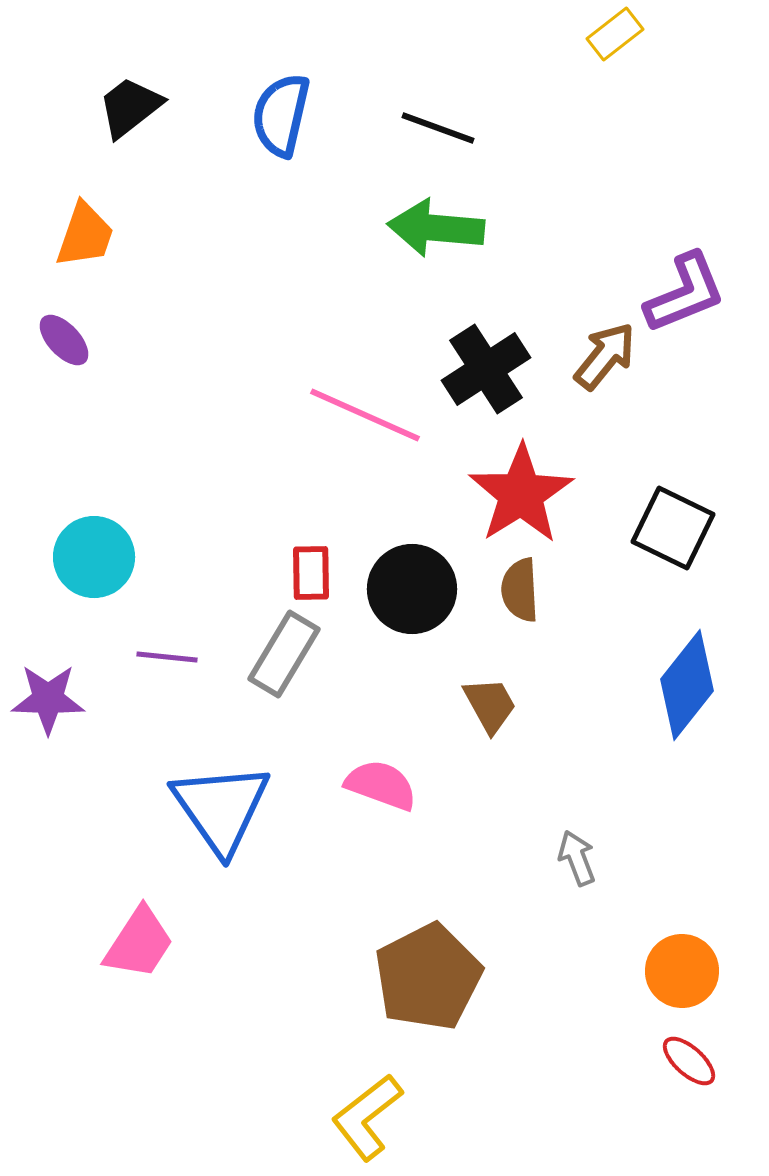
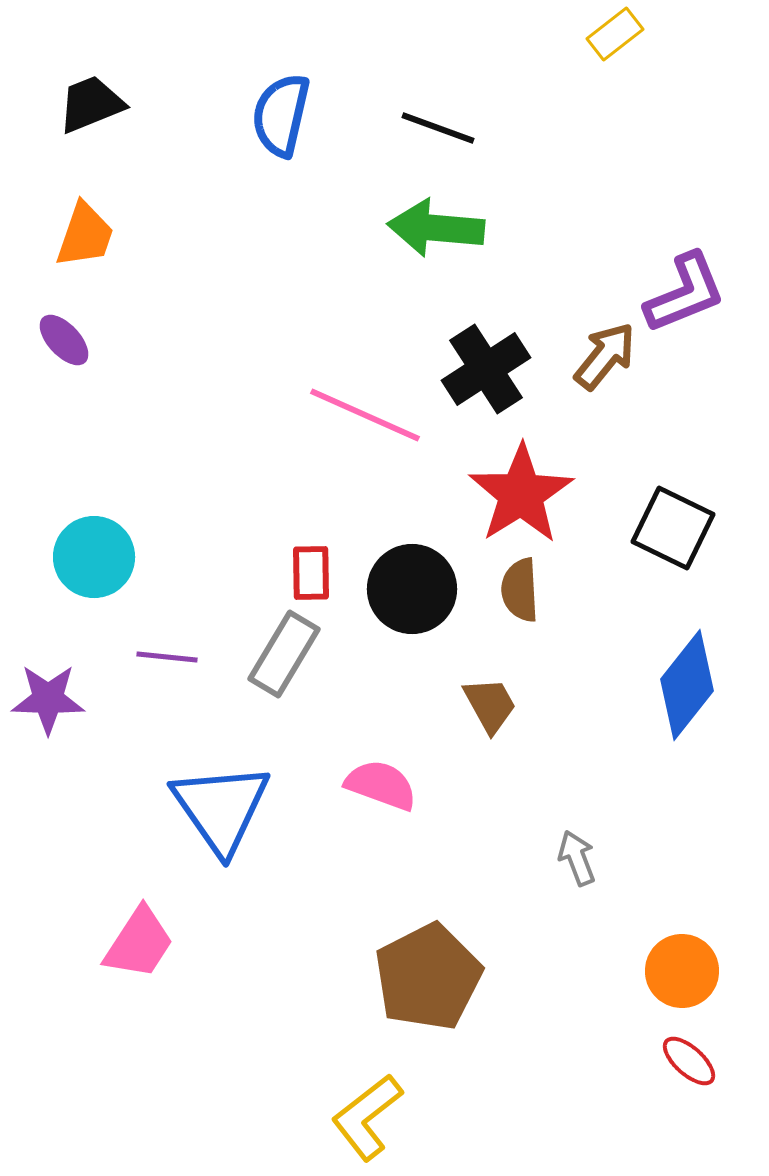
black trapezoid: moved 39 px left, 3 px up; rotated 16 degrees clockwise
